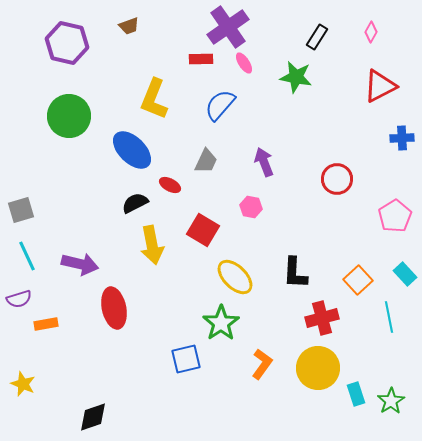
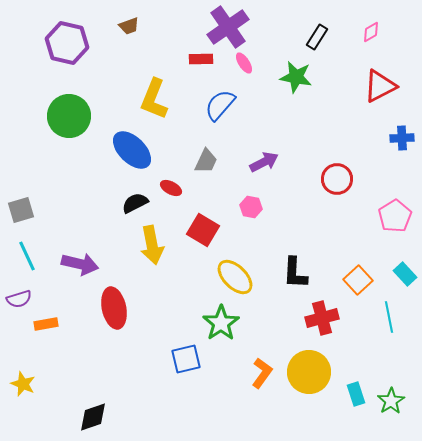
pink diamond at (371, 32): rotated 30 degrees clockwise
purple arrow at (264, 162): rotated 84 degrees clockwise
red ellipse at (170, 185): moved 1 px right, 3 px down
orange L-shape at (262, 364): moved 9 px down
yellow circle at (318, 368): moved 9 px left, 4 px down
